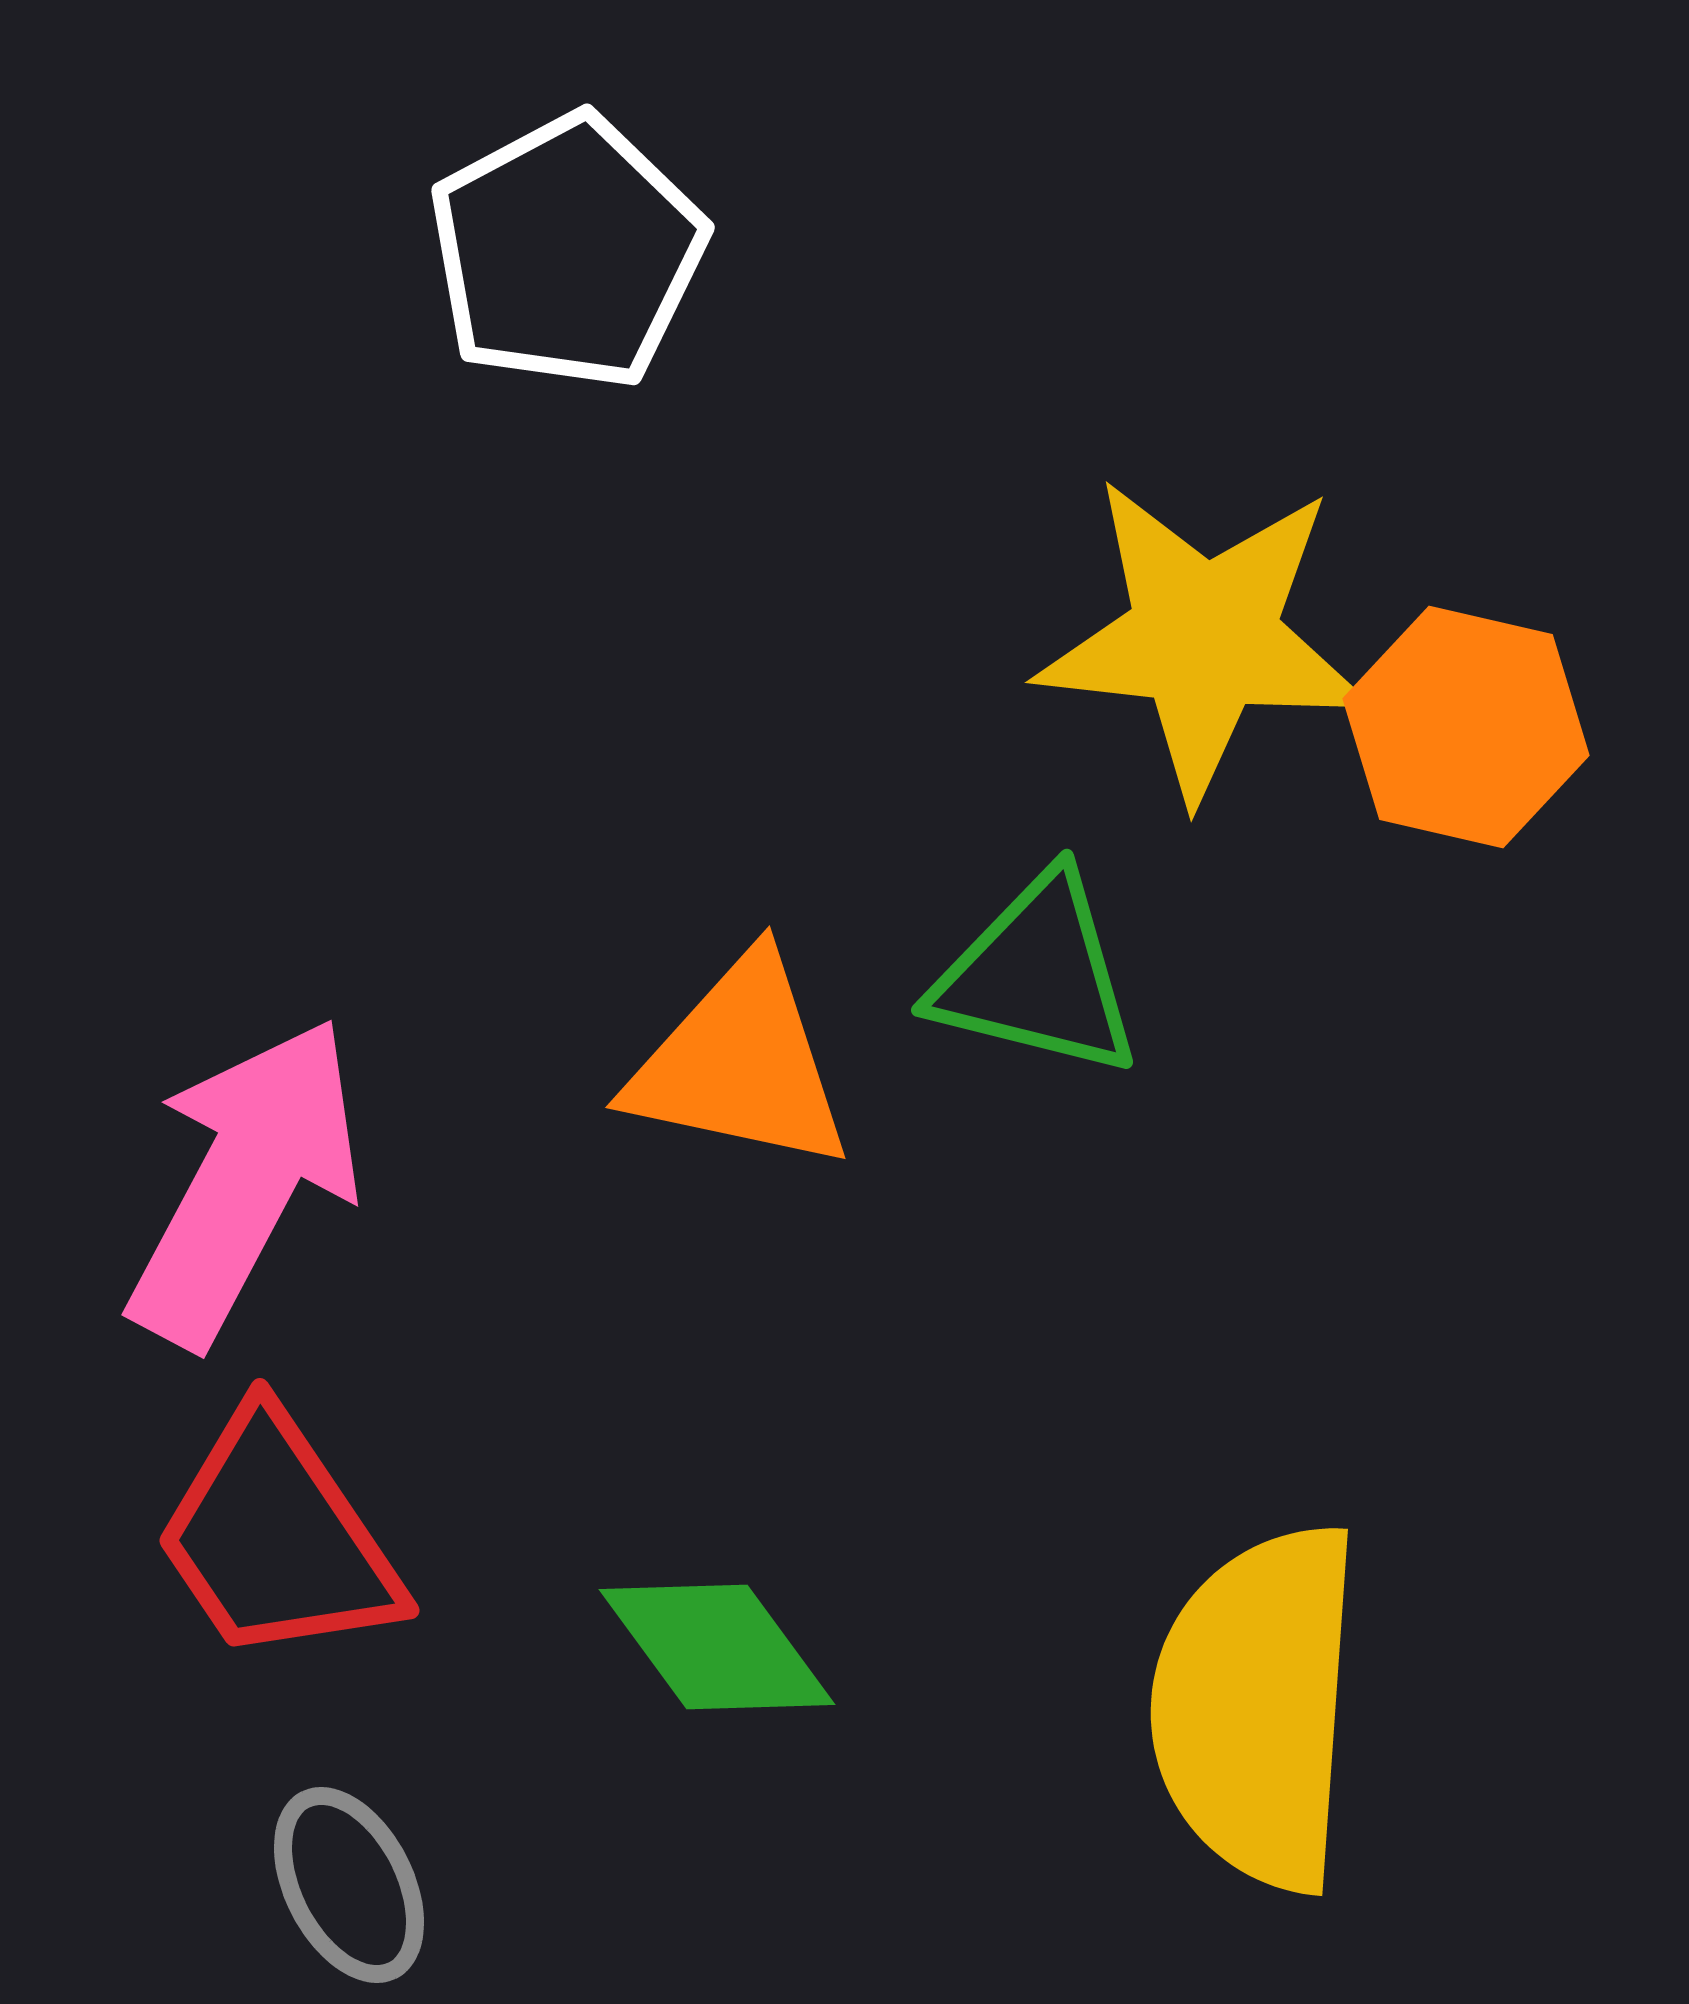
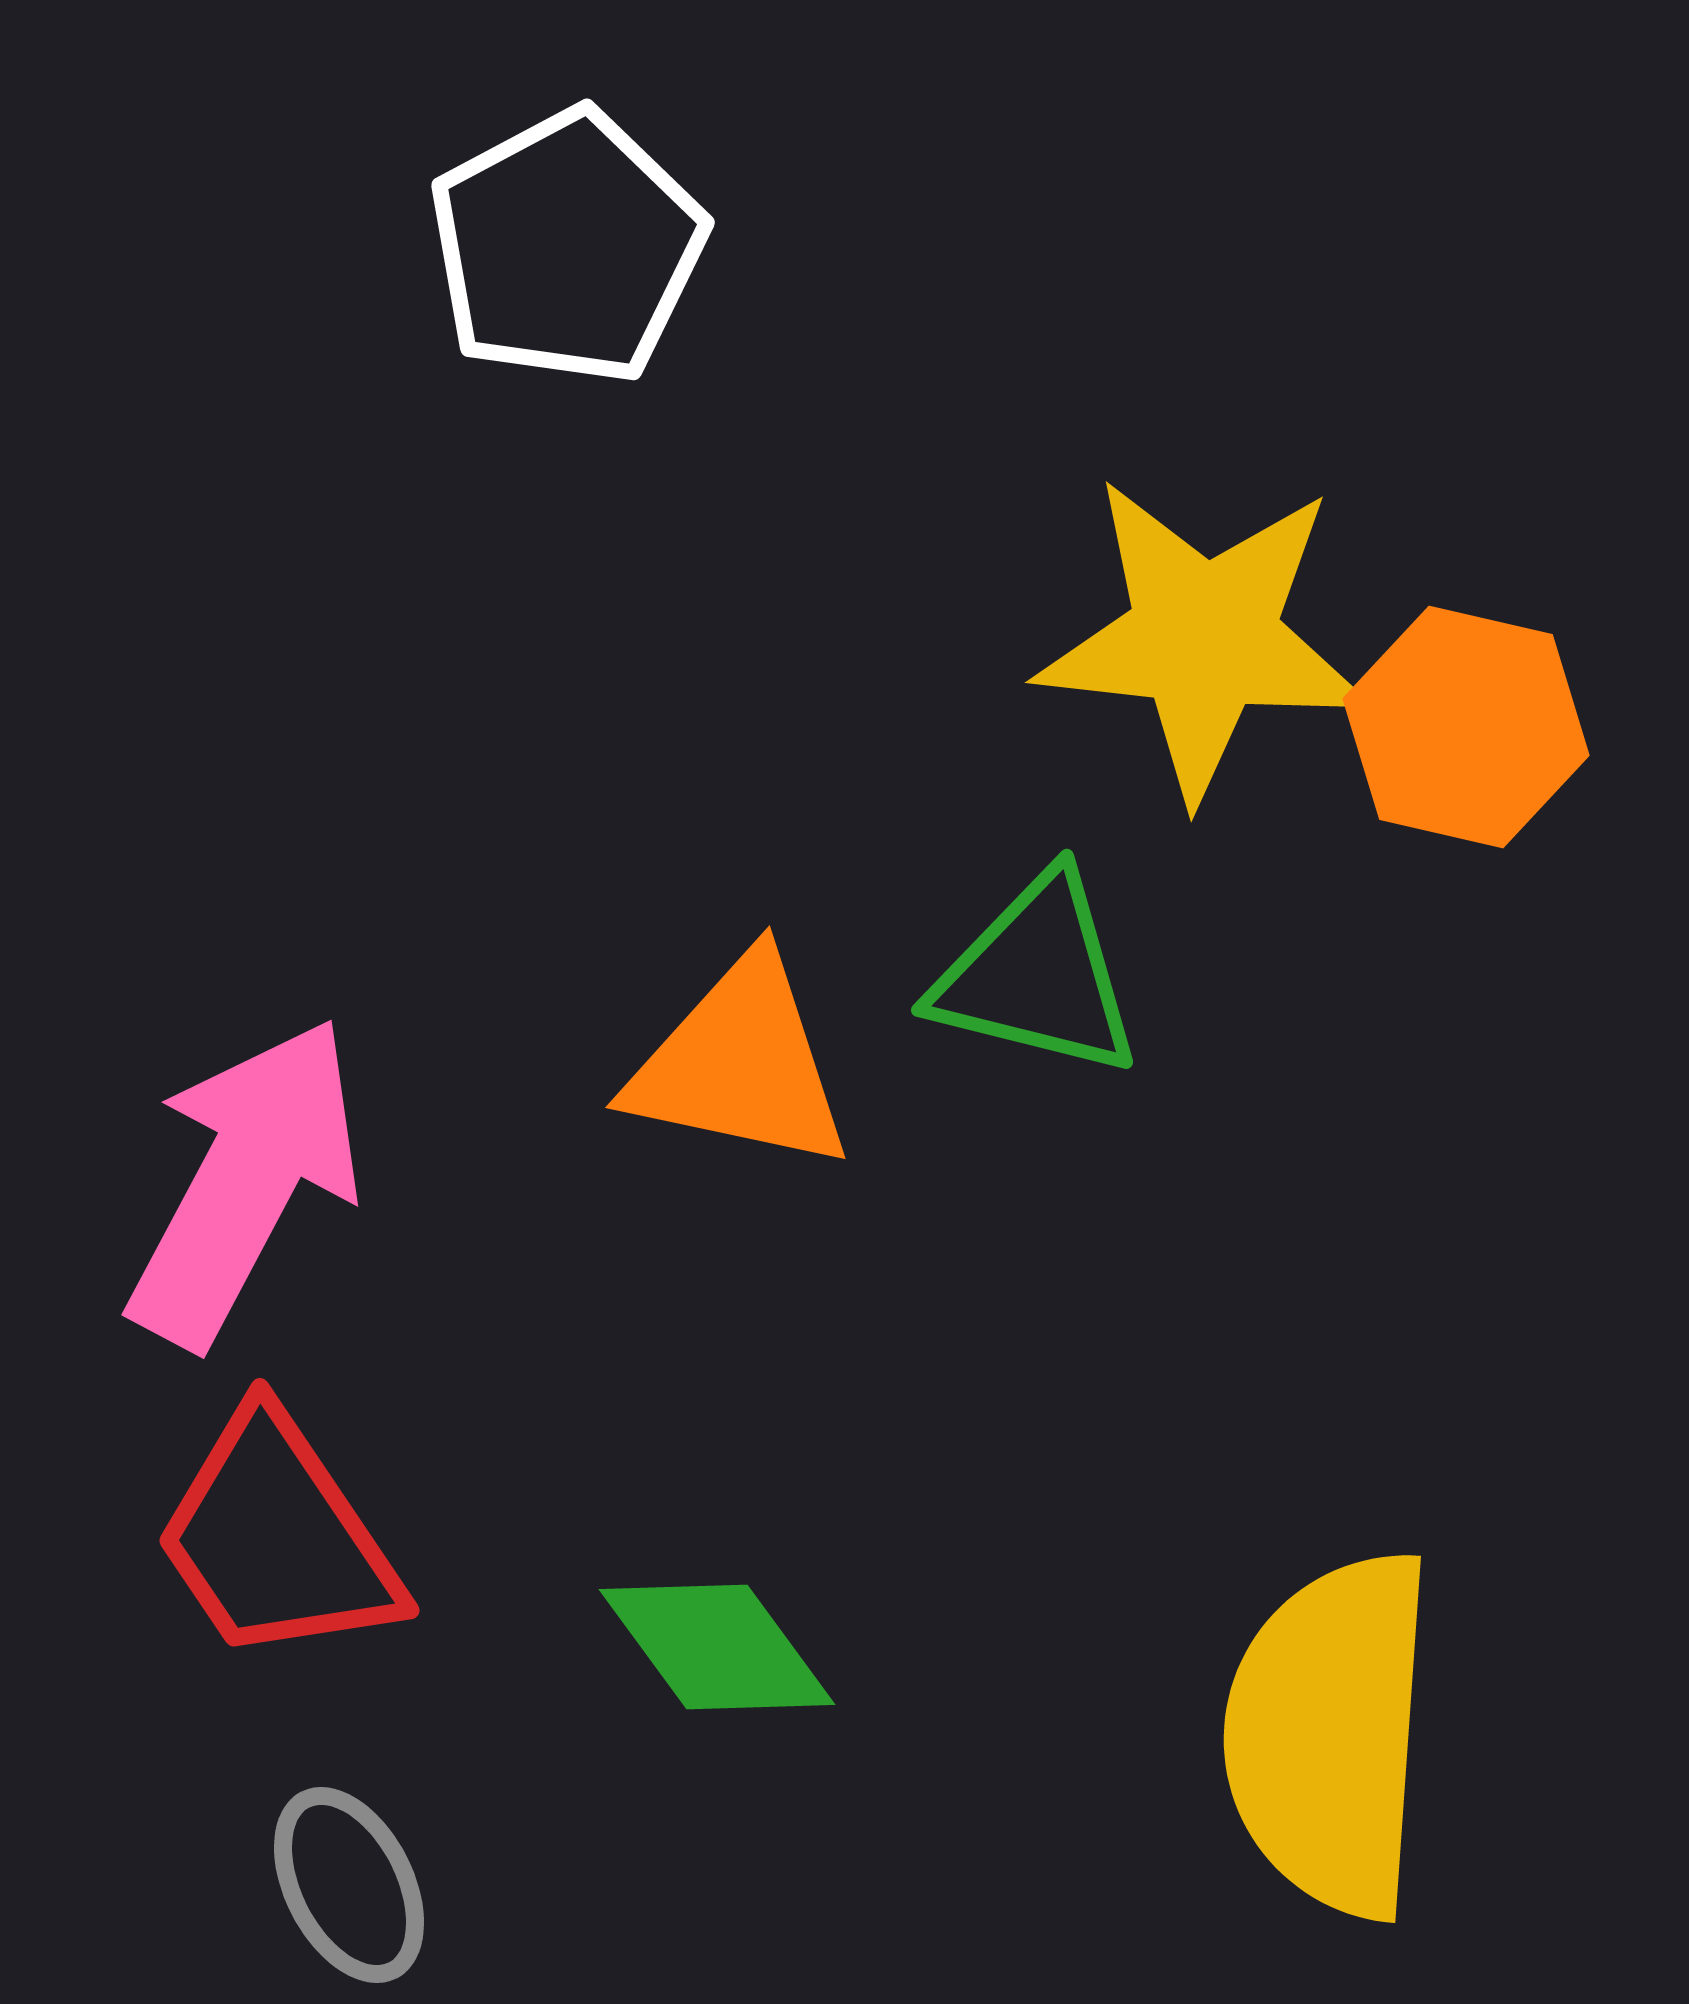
white pentagon: moved 5 px up
yellow semicircle: moved 73 px right, 27 px down
